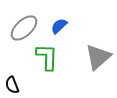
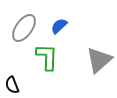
gray ellipse: rotated 12 degrees counterclockwise
gray triangle: moved 1 px right, 3 px down
